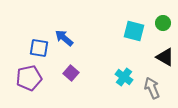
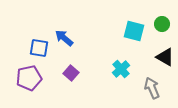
green circle: moved 1 px left, 1 px down
cyan cross: moved 3 px left, 8 px up; rotated 12 degrees clockwise
